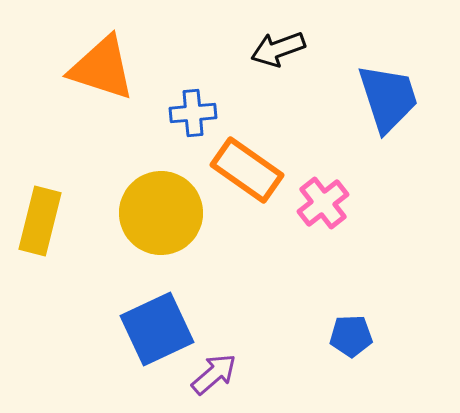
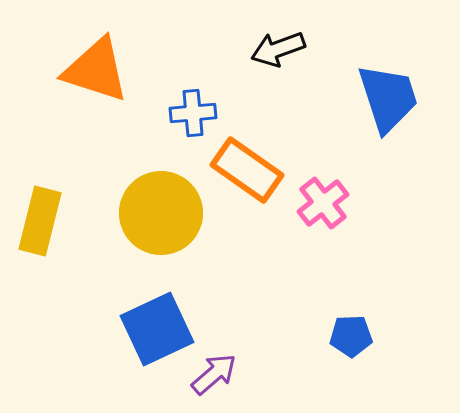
orange triangle: moved 6 px left, 2 px down
